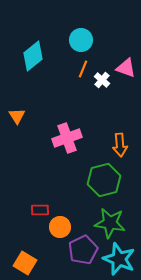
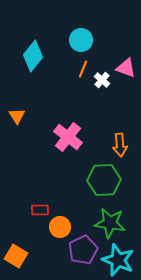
cyan diamond: rotated 12 degrees counterclockwise
pink cross: moved 1 px right, 1 px up; rotated 32 degrees counterclockwise
green hexagon: rotated 12 degrees clockwise
cyan star: moved 1 px left, 1 px down
orange square: moved 9 px left, 7 px up
